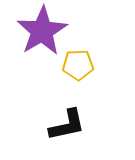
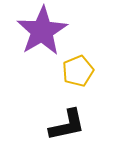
yellow pentagon: moved 6 px down; rotated 20 degrees counterclockwise
